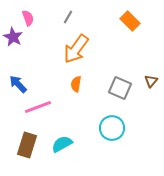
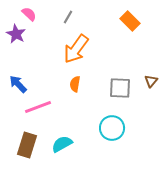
pink semicircle: moved 1 px right, 4 px up; rotated 28 degrees counterclockwise
purple star: moved 3 px right, 3 px up
orange semicircle: moved 1 px left
gray square: rotated 20 degrees counterclockwise
